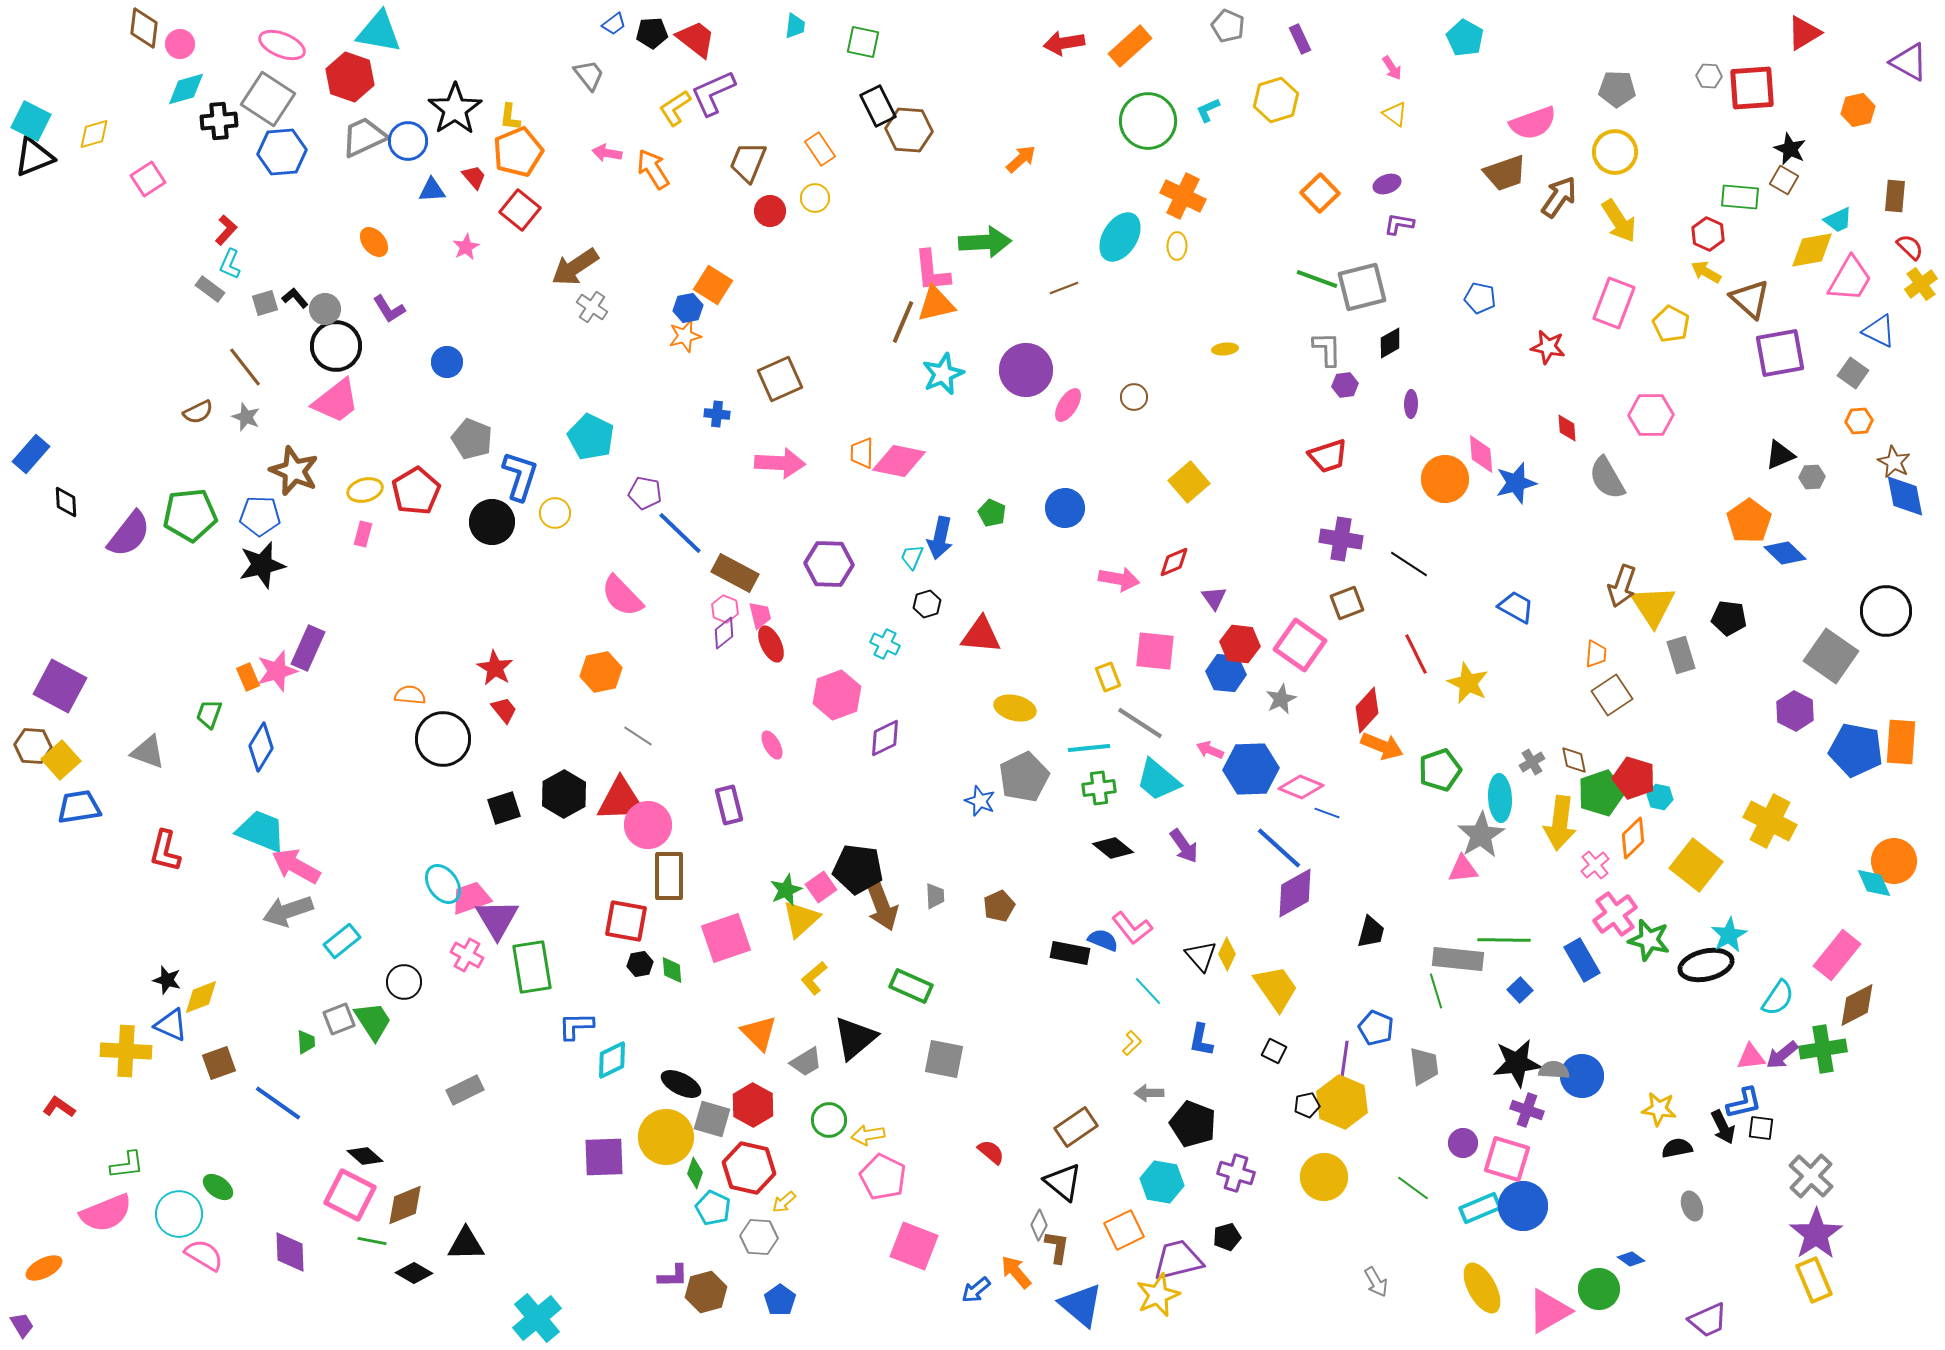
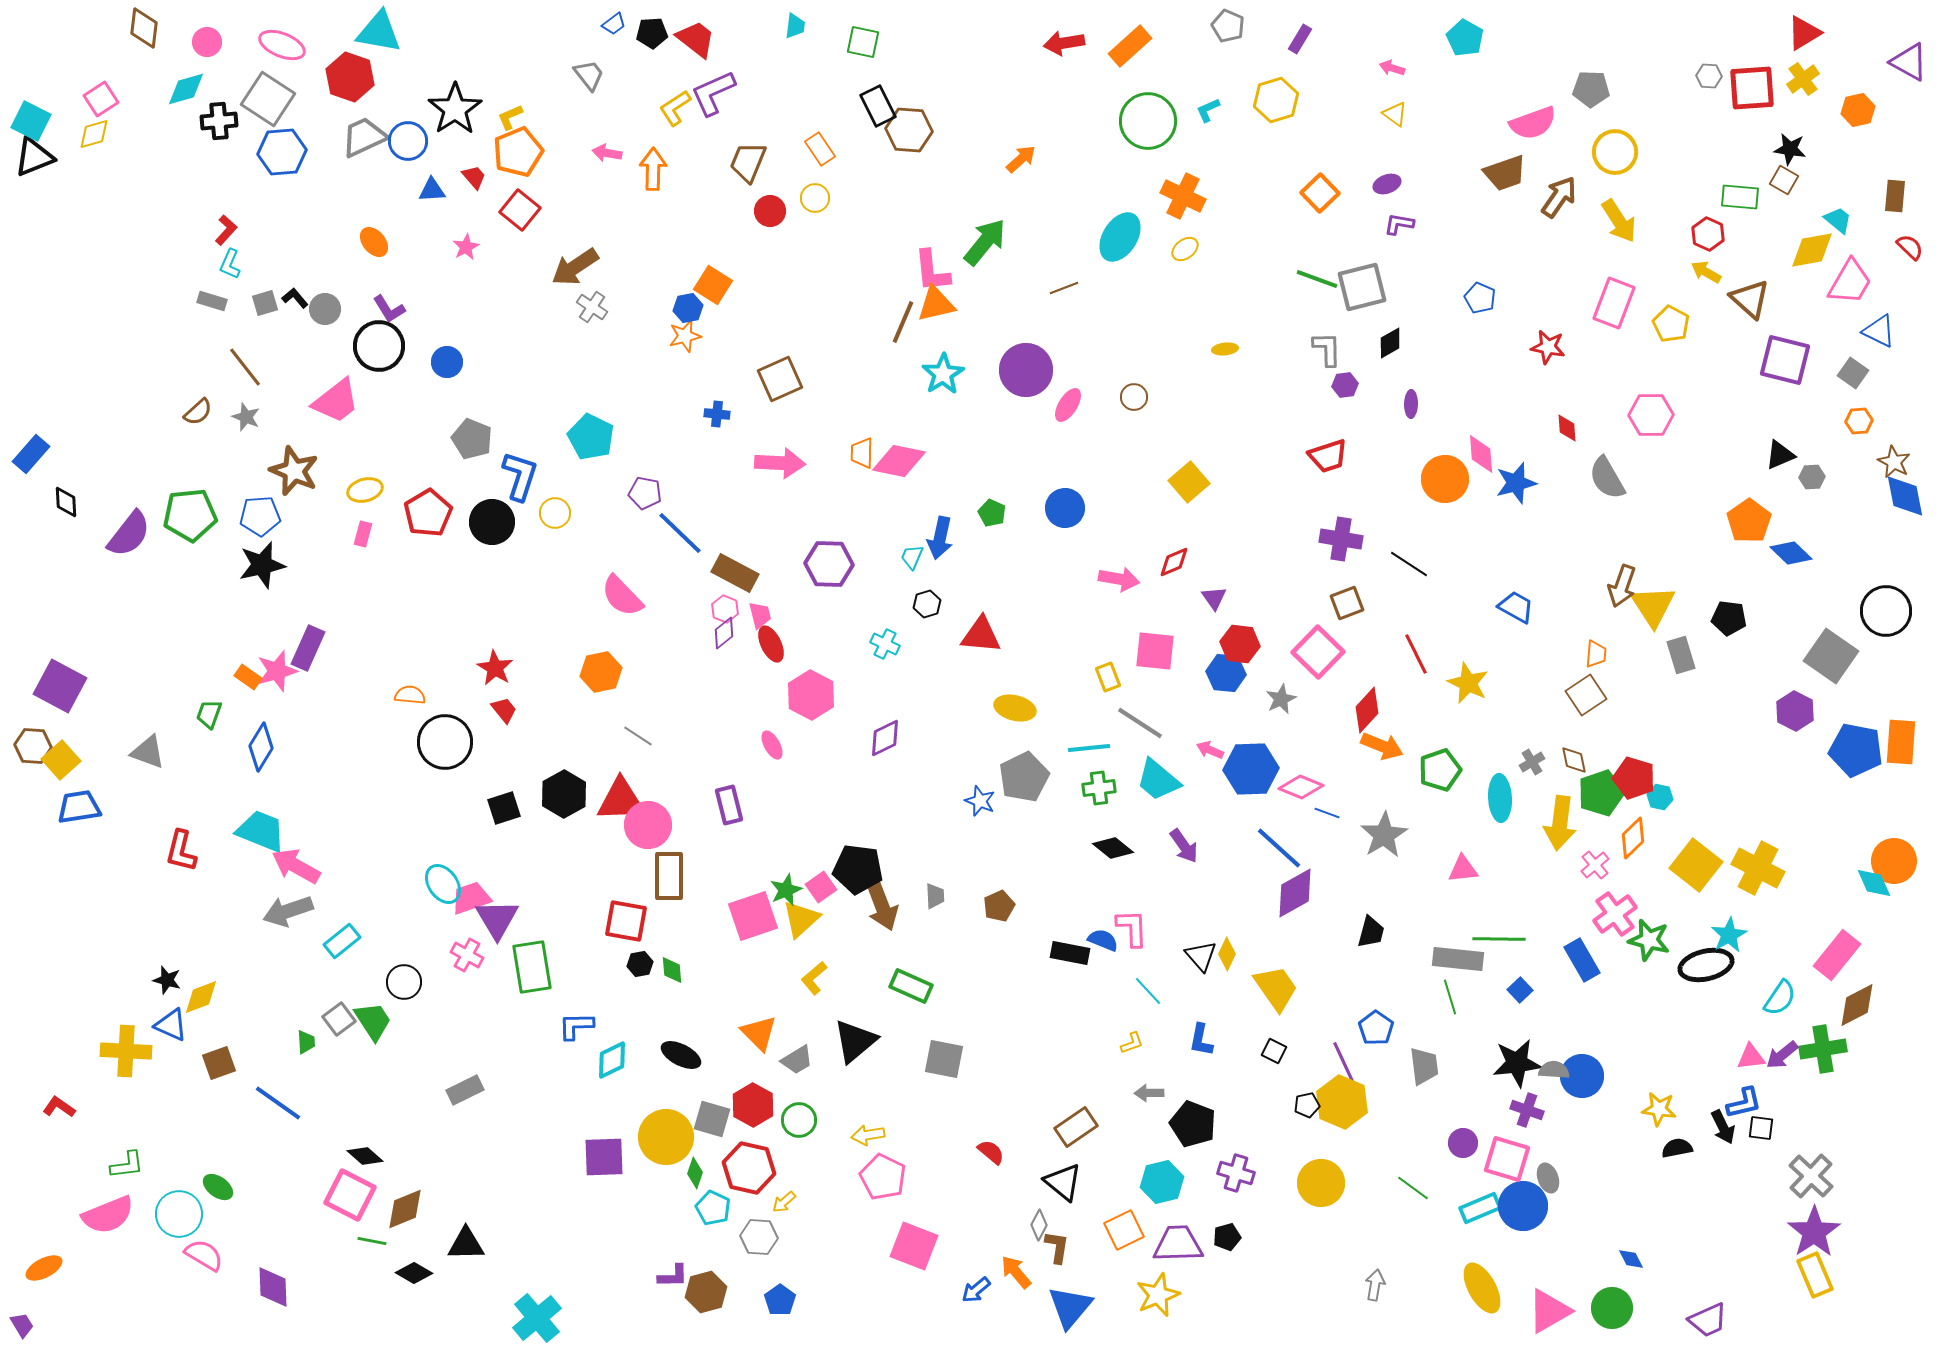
purple rectangle at (1300, 39): rotated 56 degrees clockwise
pink circle at (180, 44): moved 27 px right, 2 px up
pink arrow at (1392, 68): rotated 140 degrees clockwise
gray pentagon at (1617, 89): moved 26 px left
yellow L-shape at (510, 117): rotated 60 degrees clockwise
black star at (1790, 149): rotated 16 degrees counterclockwise
orange arrow at (653, 169): rotated 33 degrees clockwise
pink square at (148, 179): moved 47 px left, 80 px up
cyan trapezoid at (1838, 220): rotated 116 degrees counterclockwise
green arrow at (985, 242): rotated 48 degrees counterclockwise
yellow ellipse at (1177, 246): moved 8 px right, 3 px down; rotated 52 degrees clockwise
pink trapezoid at (1850, 279): moved 3 px down
yellow cross at (1921, 284): moved 118 px left, 205 px up
gray rectangle at (210, 289): moved 2 px right, 12 px down; rotated 20 degrees counterclockwise
blue pentagon at (1480, 298): rotated 12 degrees clockwise
black circle at (336, 346): moved 43 px right
purple square at (1780, 353): moved 5 px right, 7 px down; rotated 24 degrees clockwise
cyan star at (943, 374): rotated 9 degrees counterclockwise
brown semicircle at (198, 412): rotated 16 degrees counterclockwise
red pentagon at (416, 491): moved 12 px right, 22 px down
blue pentagon at (260, 516): rotated 6 degrees counterclockwise
blue diamond at (1785, 553): moved 6 px right
pink square at (1300, 645): moved 18 px right, 7 px down; rotated 9 degrees clockwise
orange rectangle at (248, 677): rotated 32 degrees counterclockwise
pink hexagon at (837, 695): moved 26 px left; rotated 12 degrees counterclockwise
brown square at (1612, 695): moved 26 px left
black circle at (443, 739): moved 2 px right, 3 px down
yellow cross at (1770, 821): moved 12 px left, 47 px down
gray star at (1481, 835): moved 97 px left
red L-shape at (165, 851): moved 16 px right
pink L-shape at (1132, 928): rotated 144 degrees counterclockwise
pink square at (726, 938): moved 27 px right, 22 px up
green line at (1504, 940): moved 5 px left, 1 px up
green line at (1436, 991): moved 14 px right, 6 px down
cyan semicircle at (1778, 998): moved 2 px right
gray square at (339, 1019): rotated 16 degrees counterclockwise
blue pentagon at (1376, 1028): rotated 12 degrees clockwise
black triangle at (855, 1038): moved 3 px down
yellow L-shape at (1132, 1043): rotated 25 degrees clockwise
gray trapezoid at (806, 1062): moved 9 px left, 2 px up
purple line at (1344, 1063): rotated 33 degrees counterclockwise
black ellipse at (681, 1084): moved 29 px up
green circle at (829, 1120): moved 30 px left
yellow circle at (1324, 1177): moved 3 px left, 6 px down
cyan hexagon at (1162, 1182): rotated 24 degrees counterclockwise
brown diamond at (405, 1205): moved 4 px down
gray ellipse at (1692, 1206): moved 144 px left, 28 px up
pink semicircle at (106, 1213): moved 2 px right, 2 px down
purple star at (1816, 1234): moved 2 px left, 2 px up
purple diamond at (290, 1252): moved 17 px left, 35 px down
blue diamond at (1631, 1259): rotated 28 degrees clockwise
purple trapezoid at (1178, 1260): moved 16 px up; rotated 12 degrees clockwise
yellow rectangle at (1814, 1280): moved 1 px right, 5 px up
gray arrow at (1376, 1282): moved 1 px left, 3 px down; rotated 140 degrees counterclockwise
green circle at (1599, 1289): moved 13 px right, 19 px down
blue triangle at (1081, 1305): moved 11 px left, 2 px down; rotated 30 degrees clockwise
